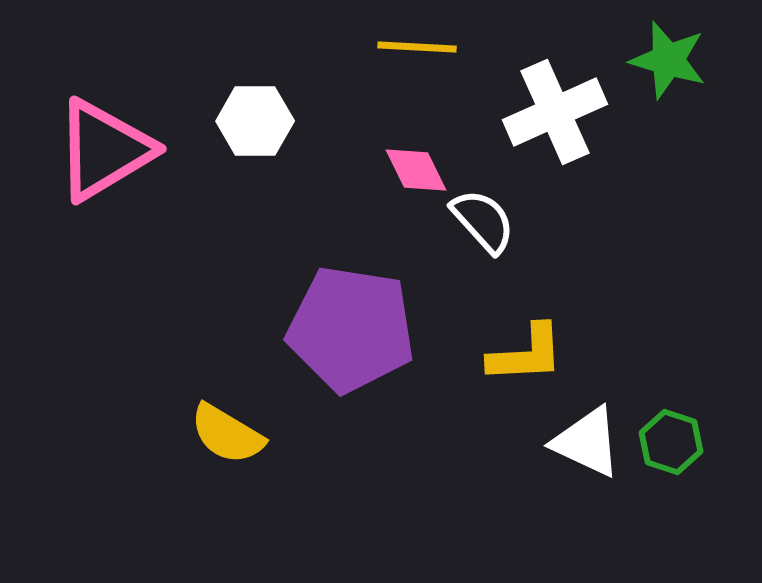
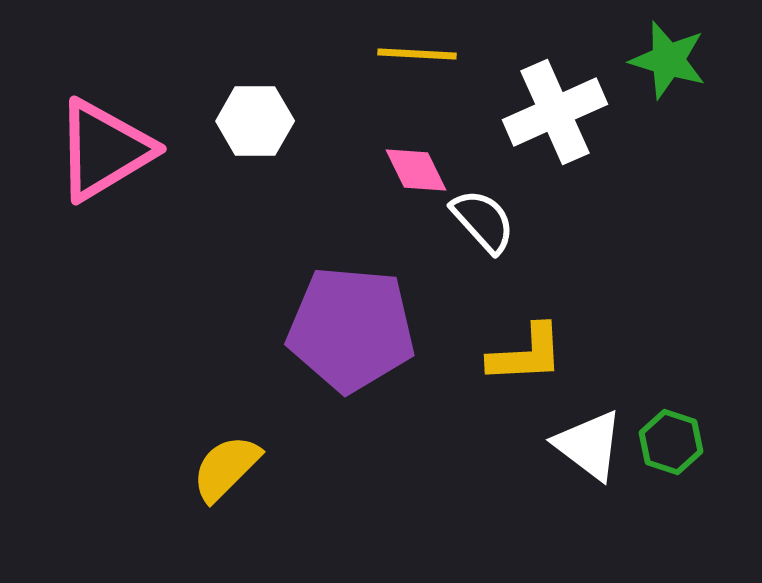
yellow line: moved 7 px down
purple pentagon: rotated 4 degrees counterclockwise
yellow semicircle: moved 1 px left, 34 px down; rotated 104 degrees clockwise
white triangle: moved 2 px right, 3 px down; rotated 12 degrees clockwise
